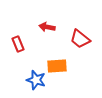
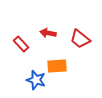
red arrow: moved 1 px right, 6 px down
red rectangle: moved 3 px right; rotated 21 degrees counterclockwise
